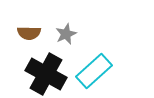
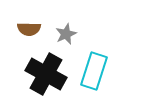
brown semicircle: moved 4 px up
cyan rectangle: rotated 30 degrees counterclockwise
